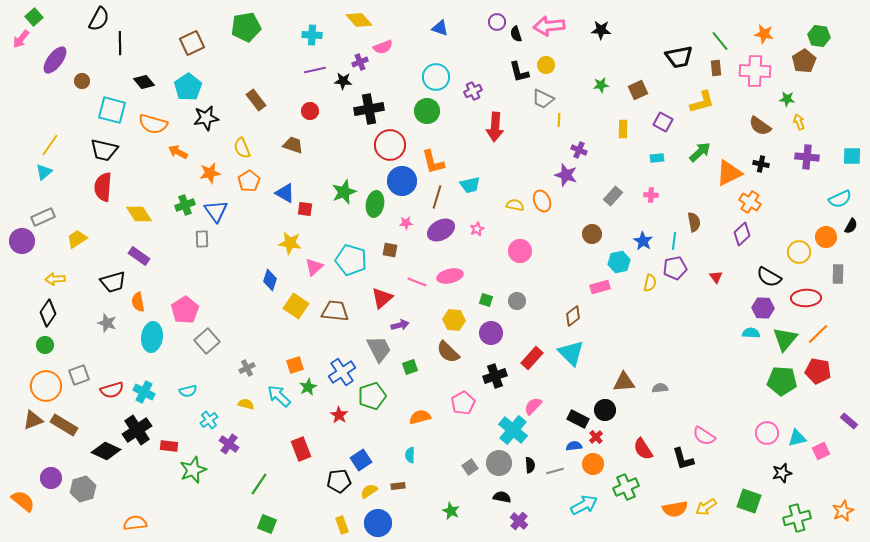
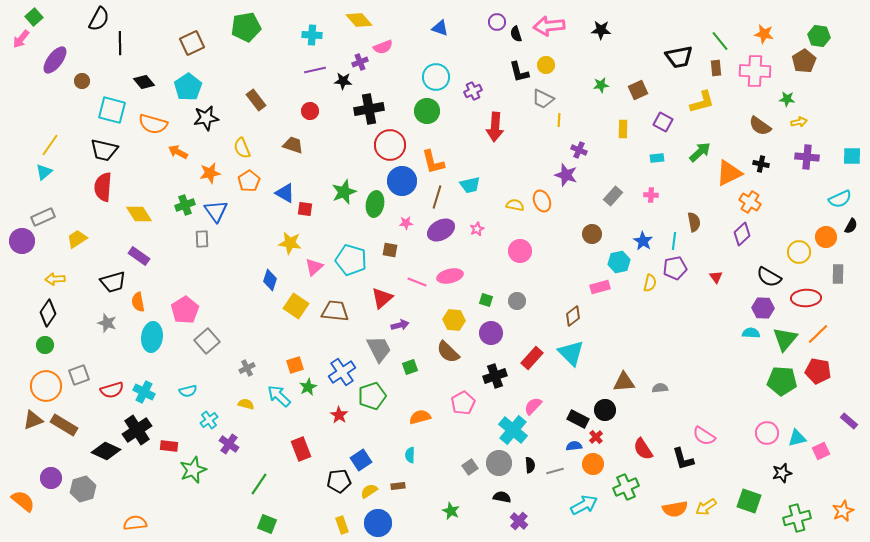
yellow arrow at (799, 122): rotated 98 degrees clockwise
